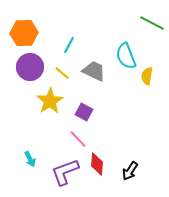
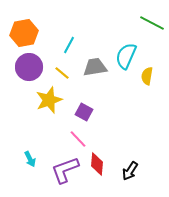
orange hexagon: rotated 8 degrees counterclockwise
cyan semicircle: rotated 44 degrees clockwise
purple circle: moved 1 px left
gray trapezoid: moved 1 px right, 4 px up; rotated 35 degrees counterclockwise
yellow star: moved 1 px left, 1 px up; rotated 12 degrees clockwise
purple L-shape: moved 2 px up
